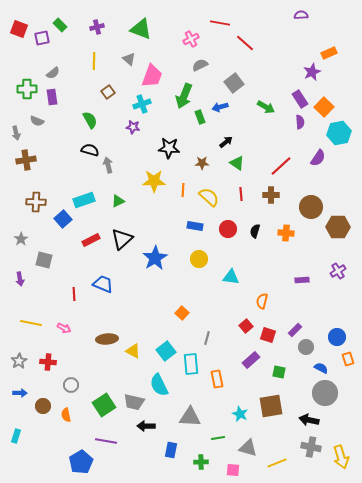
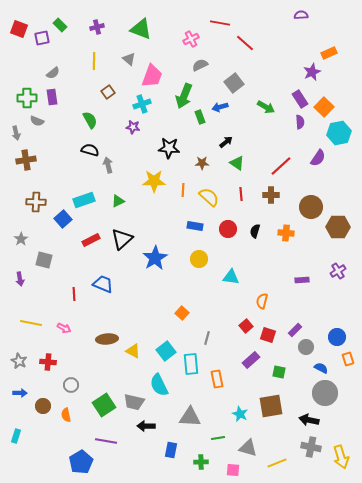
green cross at (27, 89): moved 9 px down
gray star at (19, 361): rotated 14 degrees counterclockwise
